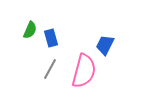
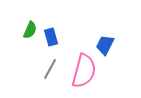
blue rectangle: moved 1 px up
